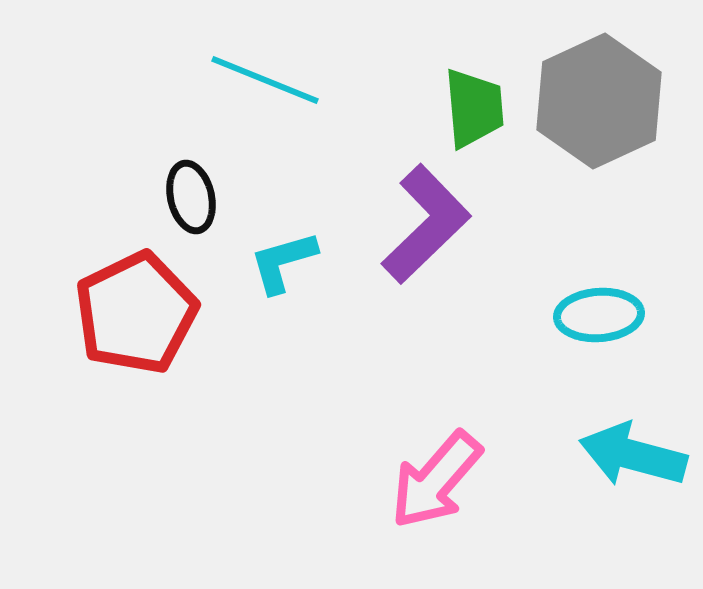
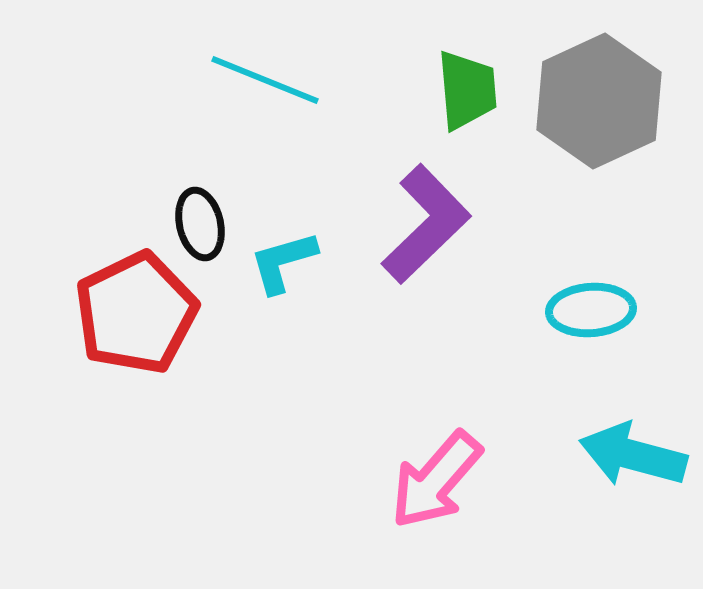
green trapezoid: moved 7 px left, 18 px up
black ellipse: moved 9 px right, 27 px down
cyan ellipse: moved 8 px left, 5 px up
